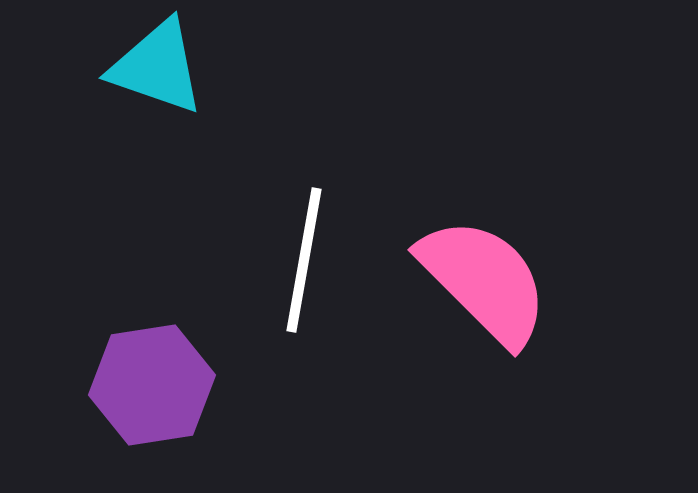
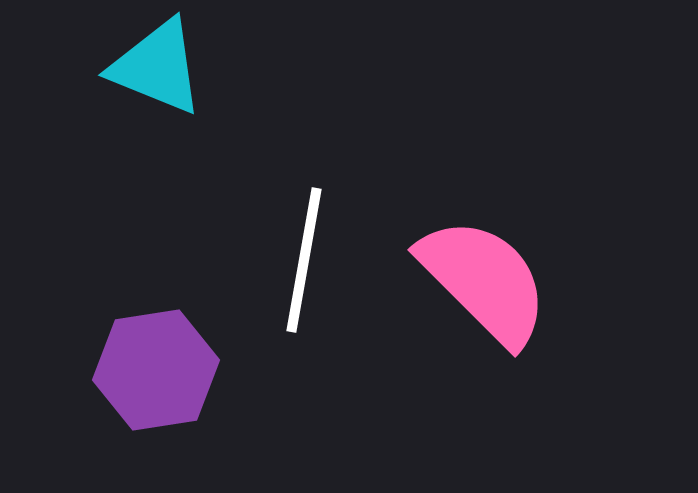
cyan triangle: rotated 3 degrees clockwise
purple hexagon: moved 4 px right, 15 px up
